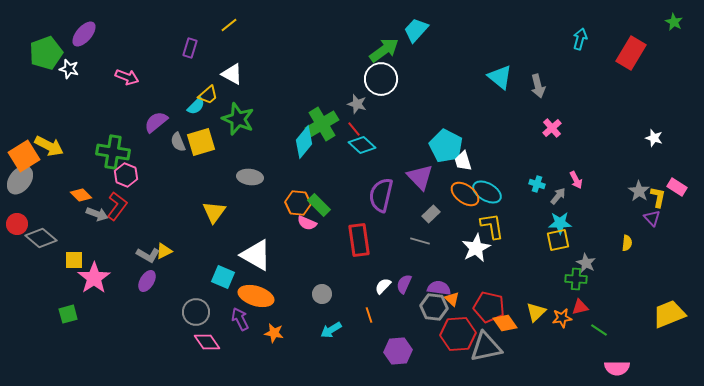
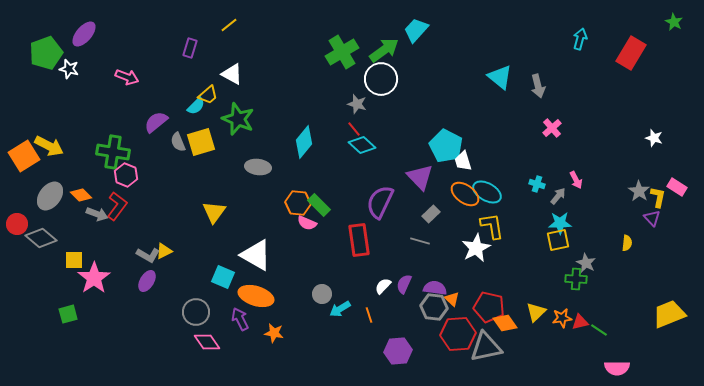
green cross at (322, 124): moved 20 px right, 72 px up
gray ellipse at (250, 177): moved 8 px right, 10 px up
gray ellipse at (20, 180): moved 30 px right, 16 px down
purple semicircle at (381, 195): moved 1 px left, 7 px down; rotated 12 degrees clockwise
purple semicircle at (439, 288): moved 4 px left
red triangle at (580, 307): moved 15 px down
cyan arrow at (331, 330): moved 9 px right, 21 px up
